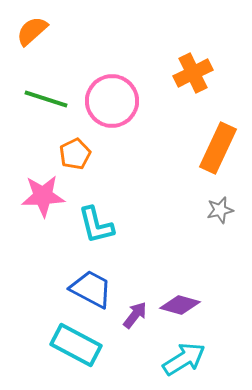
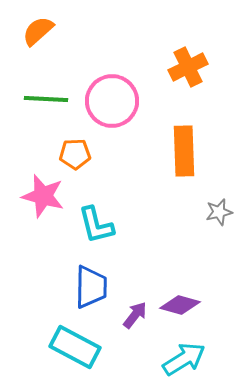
orange semicircle: moved 6 px right
orange cross: moved 5 px left, 6 px up
green line: rotated 15 degrees counterclockwise
orange rectangle: moved 34 px left, 3 px down; rotated 27 degrees counterclockwise
orange pentagon: rotated 24 degrees clockwise
pink star: rotated 18 degrees clockwise
gray star: moved 1 px left, 2 px down
blue trapezoid: moved 2 px up; rotated 63 degrees clockwise
cyan rectangle: moved 1 px left, 2 px down
